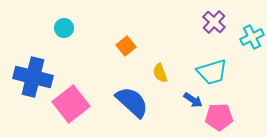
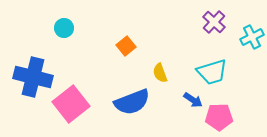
blue semicircle: rotated 117 degrees clockwise
